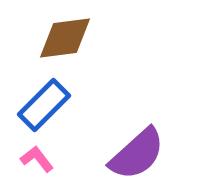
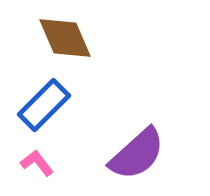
brown diamond: rotated 74 degrees clockwise
pink L-shape: moved 4 px down
